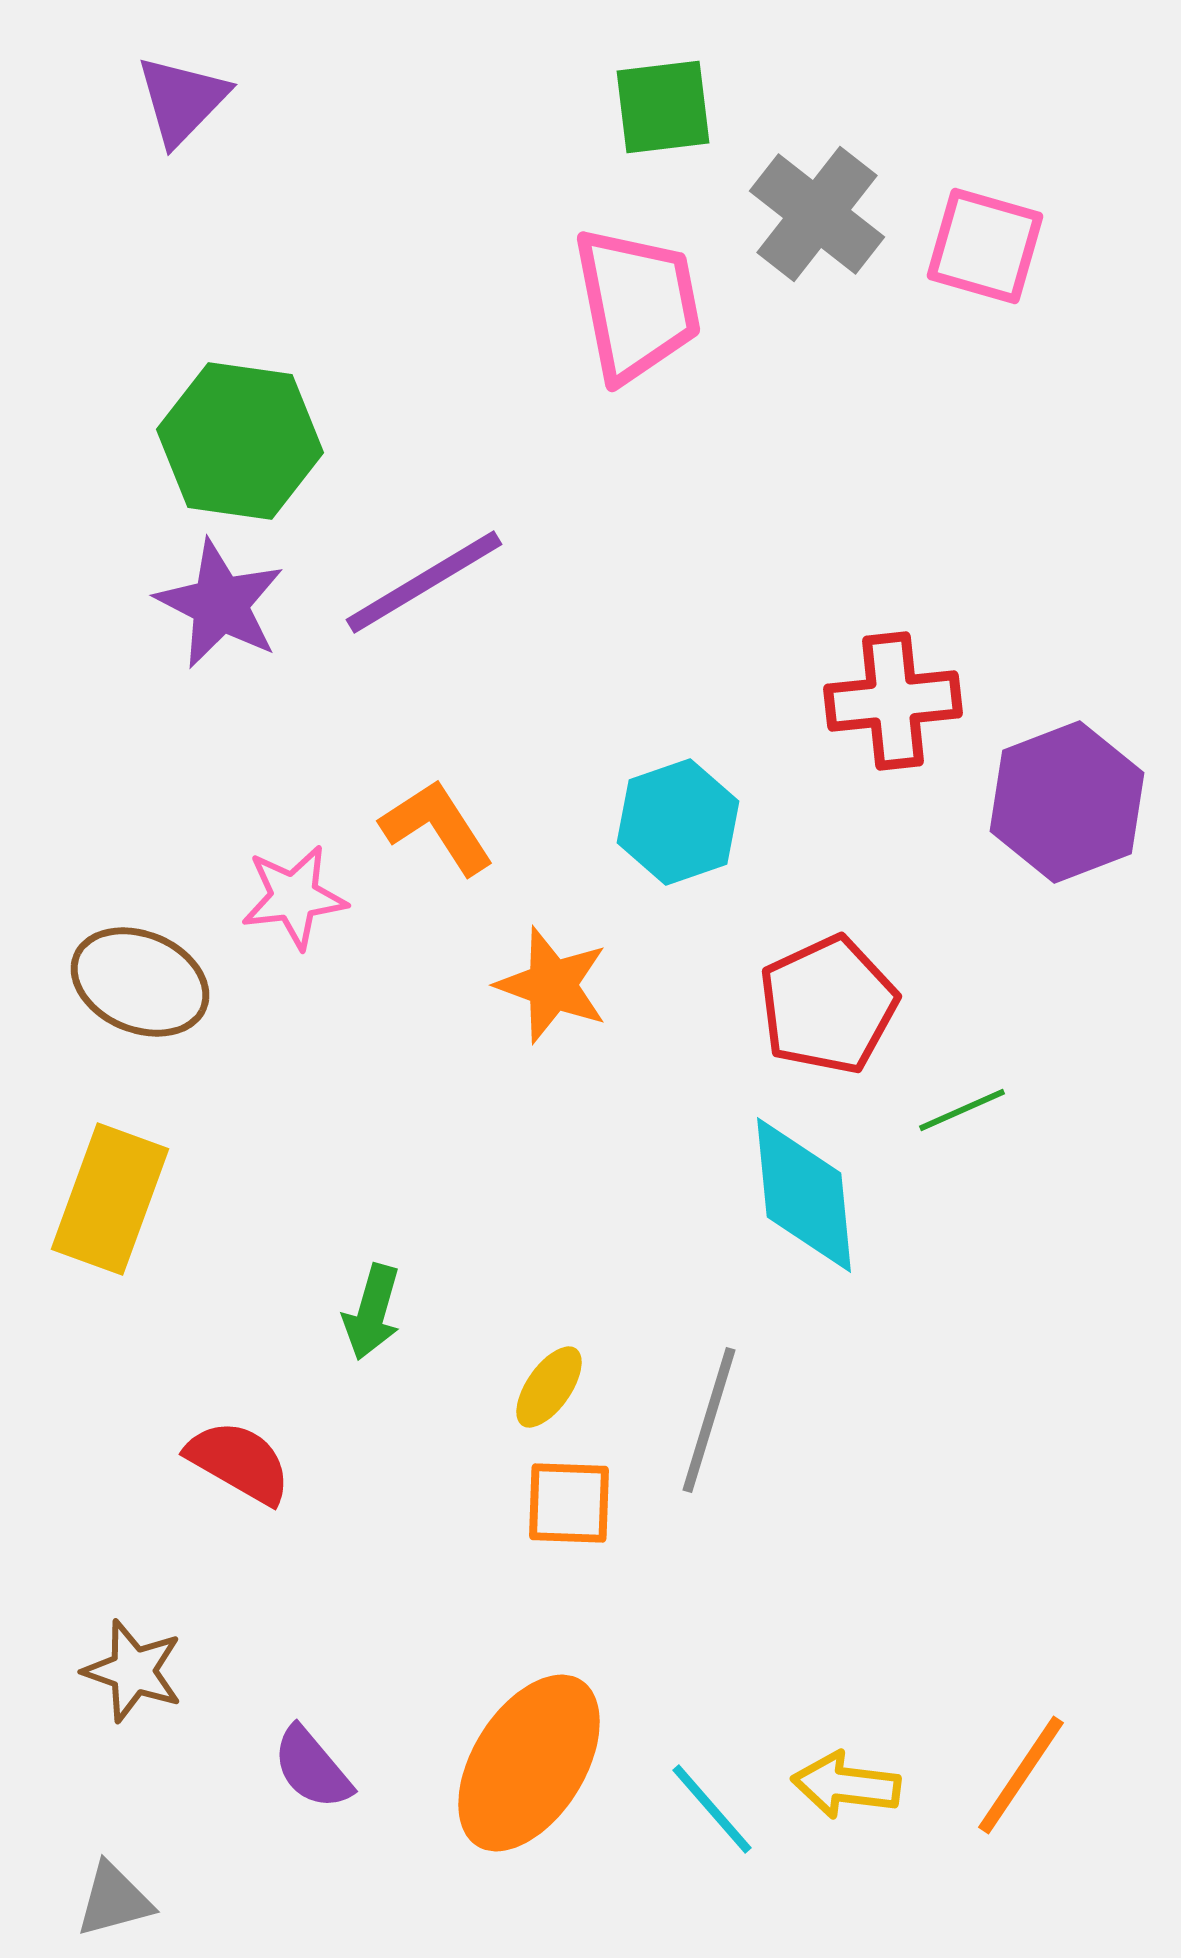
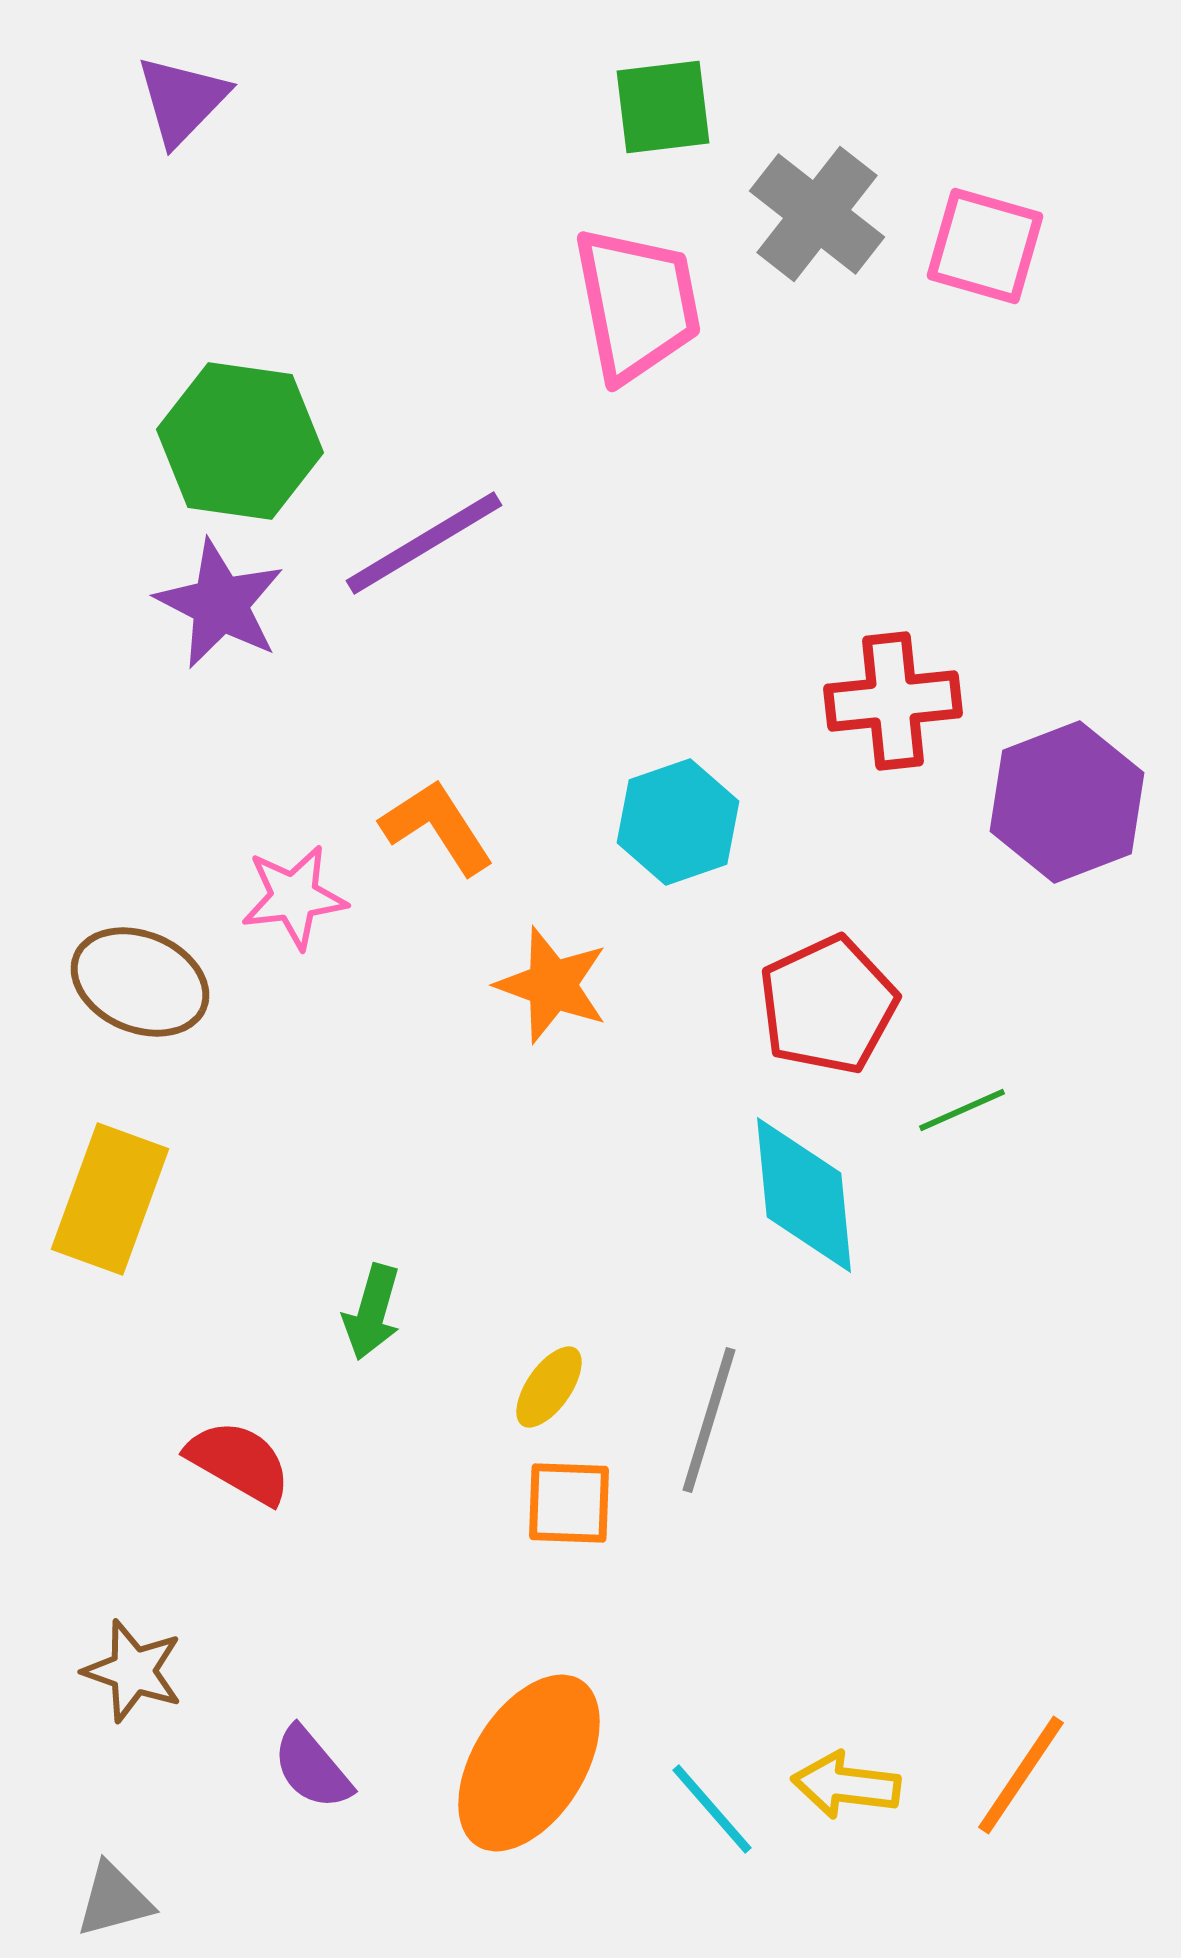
purple line: moved 39 px up
